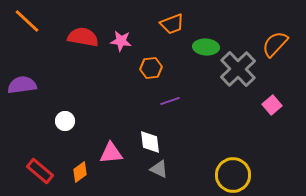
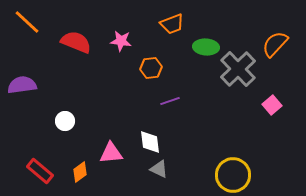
orange line: moved 1 px down
red semicircle: moved 7 px left, 5 px down; rotated 12 degrees clockwise
